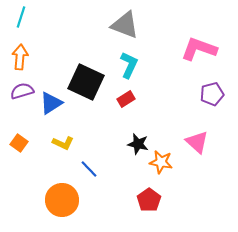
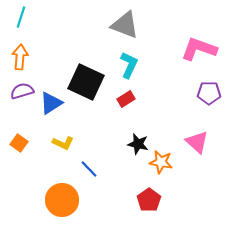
purple pentagon: moved 3 px left, 1 px up; rotated 15 degrees clockwise
